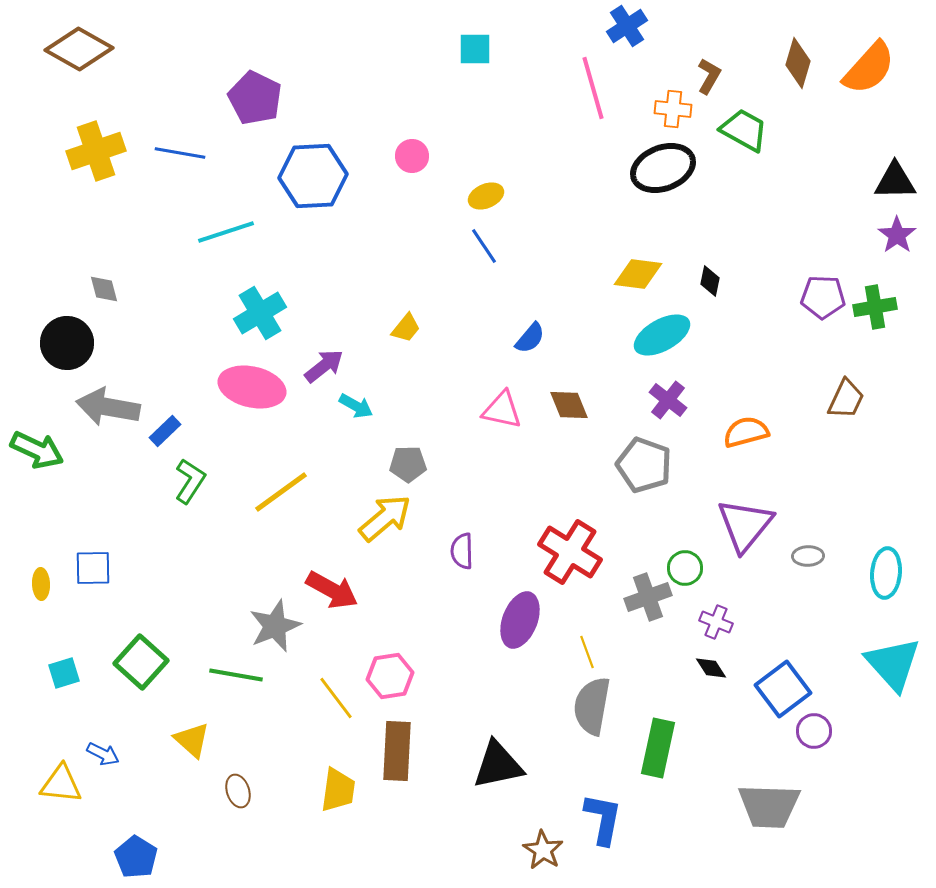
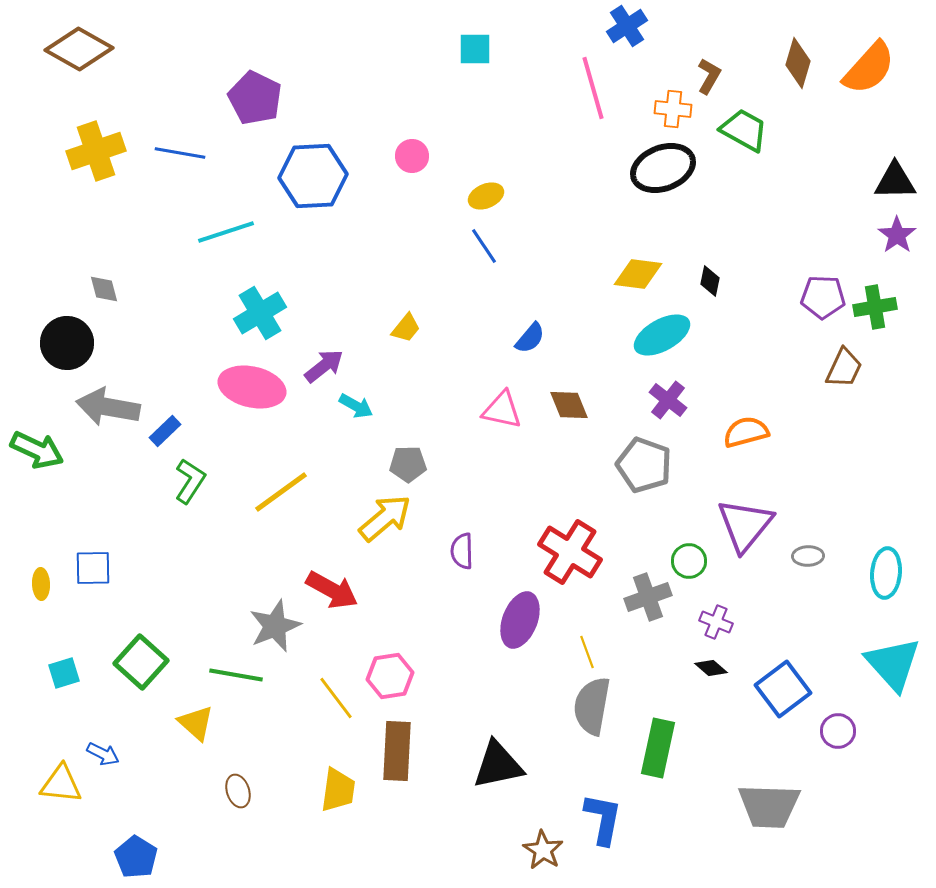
brown trapezoid at (846, 399): moved 2 px left, 31 px up
green circle at (685, 568): moved 4 px right, 7 px up
black diamond at (711, 668): rotated 16 degrees counterclockwise
purple circle at (814, 731): moved 24 px right
yellow triangle at (192, 740): moved 4 px right, 17 px up
